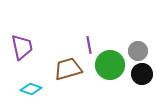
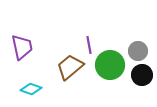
brown trapezoid: moved 2 px right, 2 px up; rotated 24 degrees counterclockwise
black circle: moved 1 px down
